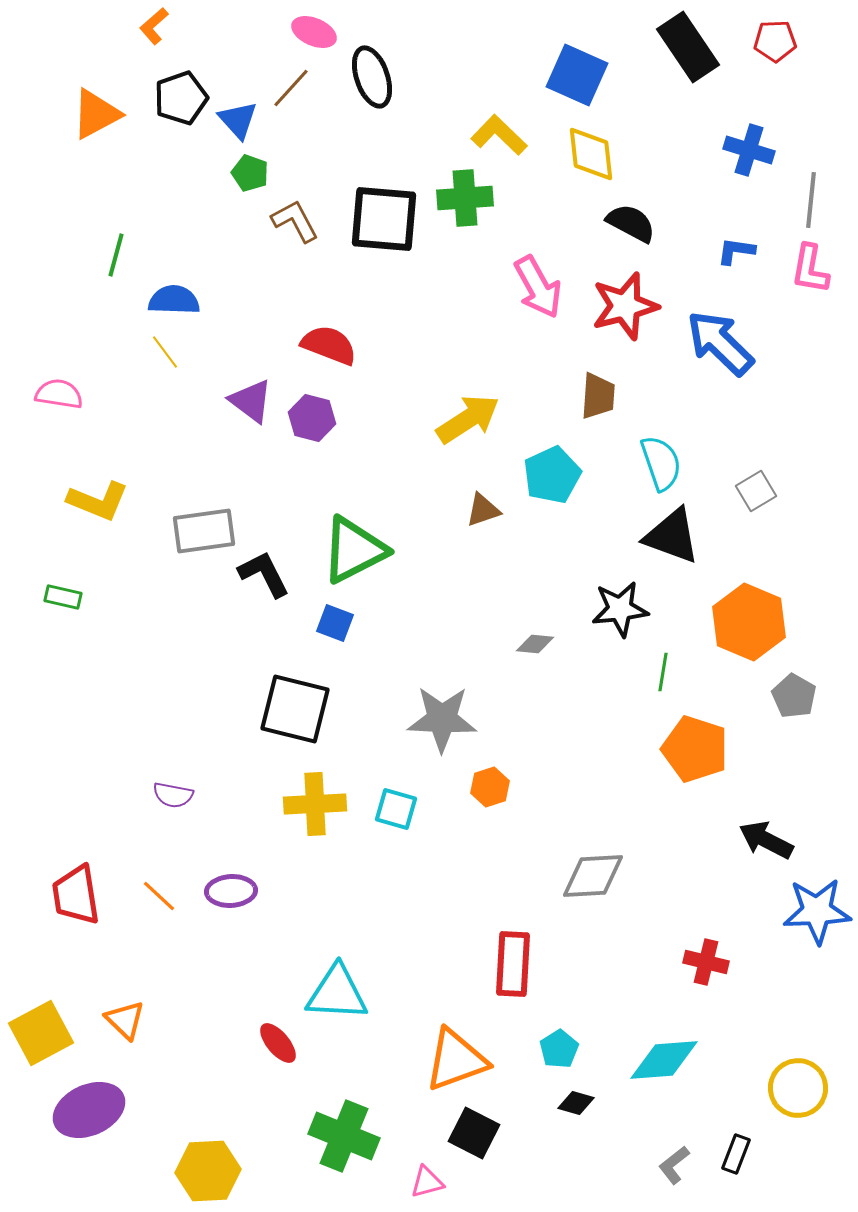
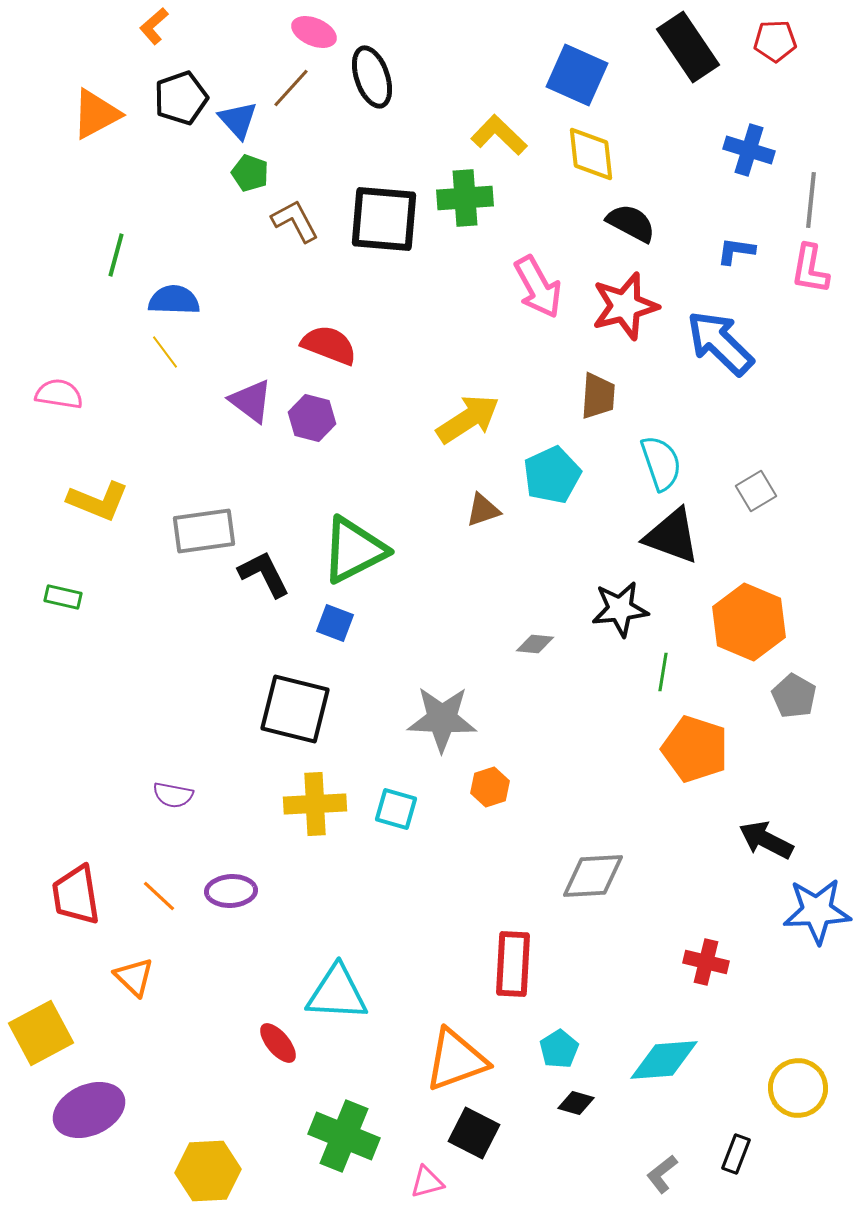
orange triangle at (125, 1020): moved 9 px right, 43 px up
gray L-shape at (674, 1165): moved 12 px left, 9 px down
